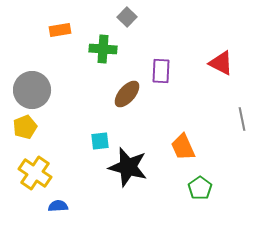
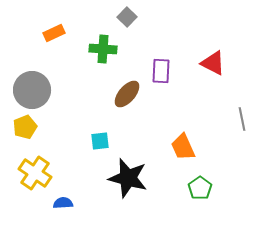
orange rectangle: moved 6 px left, 3 px down; rotated 15 degrees counterclockwise
red triangle: moved 8 px left
black star: moved 11 px down
blue semicircle: moved 5 px right, 3 px up
